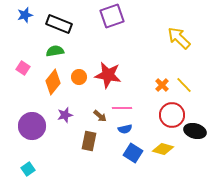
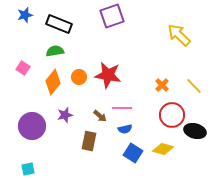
yellow arrow: moved 3 px up
yellow line: moved 10 px right, 1 px down
cyan square: rotated 24 degrees clockwise
